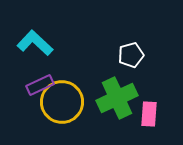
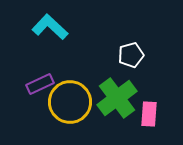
cyan L-shape: moved 15 px right, 16 px up
purple rectangle: moved 1 px up
green cross: rotated 12 degrees counterclockwise
yellow circle: moved 8 px right
